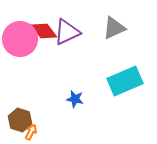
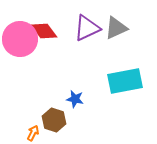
gray triangle: moved 2 px right
purple triangle: moved 20 px right, 4 px up
cyan rectangle: rotated 12 degrees clockwise
brown hexagon: moved 34 px right
orange arrow: moved 2 px right, 1 px down
